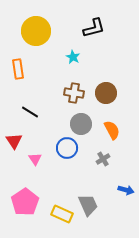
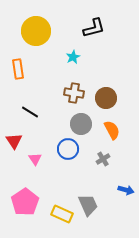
cyan star: rotated 16 degrees clockwise
brown circle: moved 5 px down
blue circle: moved 1 px right, 1 px down
